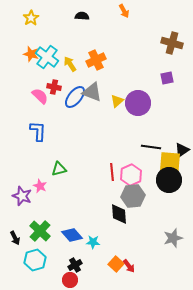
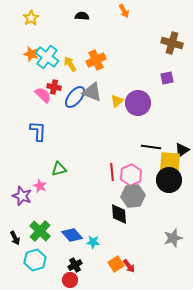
pink semicircle: moved 3 px right, 1 px up
orange square: rotated 14 degrees clockwise
